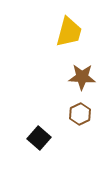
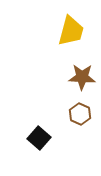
yellow trapezoid: moved 2 px right, 1 px up
brown hexagon: rotated 10 degrees counterclockwise
